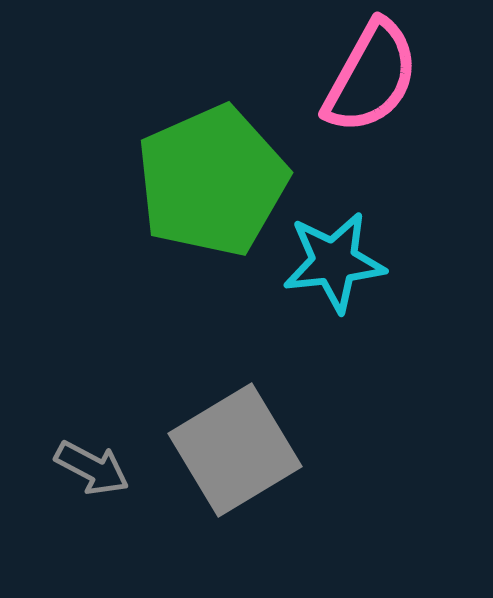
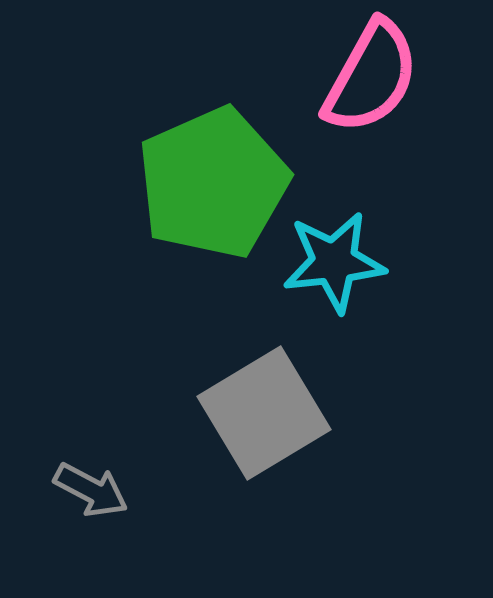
green pentagon: moved 1 px right, 2 px down
gray square: moved 29 px right, 37 px up
gray arrow: moved 1 px left, 22 px down
